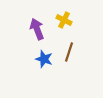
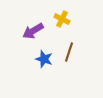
yellow cross: moved 2 px left, 1 px up
purple arrow: moved 4 px left, 2 px down; rotated 100 degrees counterclockwise
